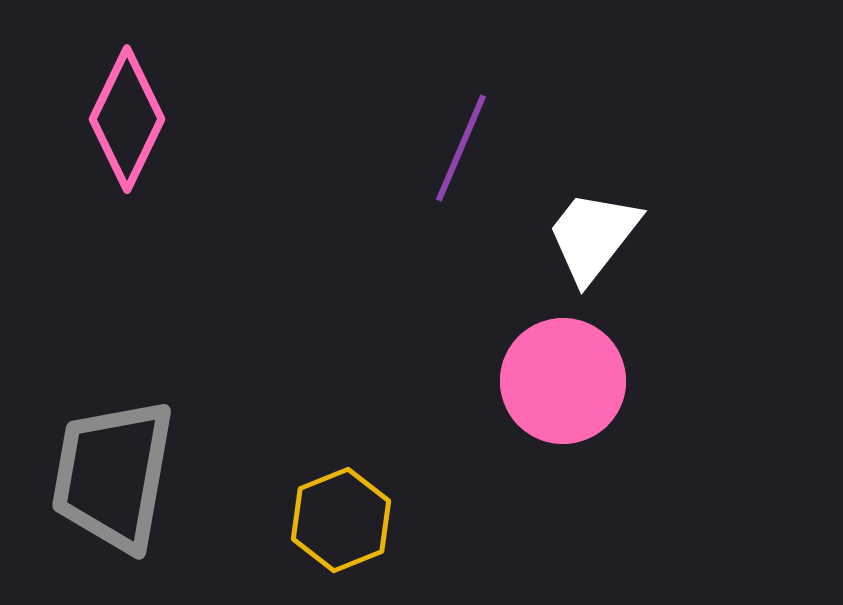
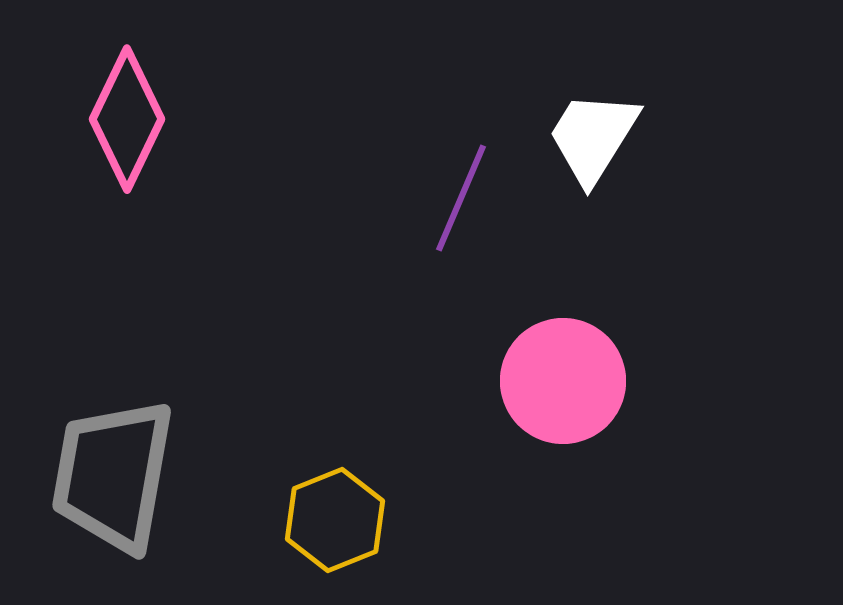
purple line: moved 50 px down
white trapezoid: moved 99 px up; rotated 6 degrees counterclockwise
yellow hexagon: moved 6 px left
